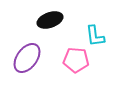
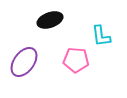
cyan L-shape: moved 6 px right
purple ellipse: moved 3 px left, 4 px down
